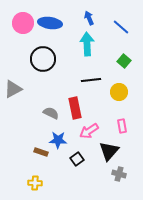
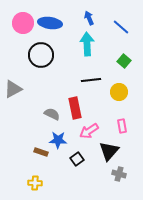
black circle: moved 2 px left, 4 px up
gray semicircle: moved 1 px right, 1 px down
